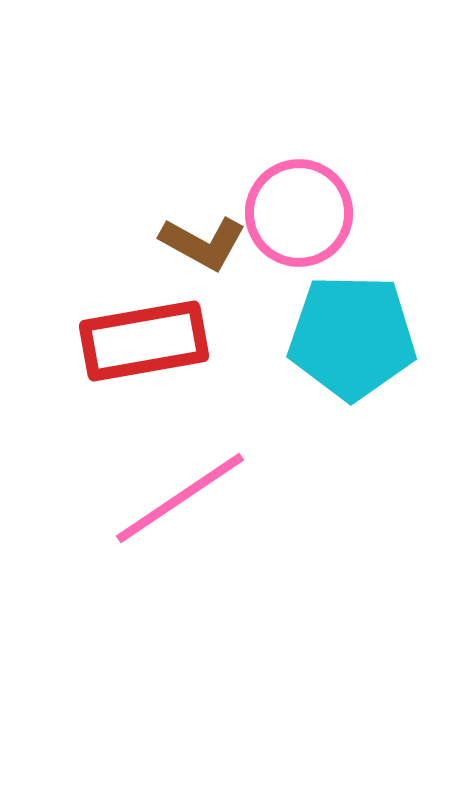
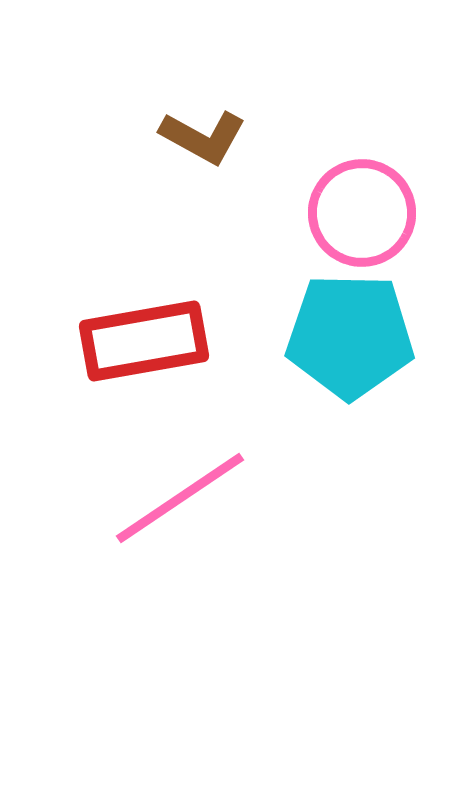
pink circle: moved 63 px right
brown L-shape: moved 106 px up
cyan pentagon: moved 2 px left, 1 px up
